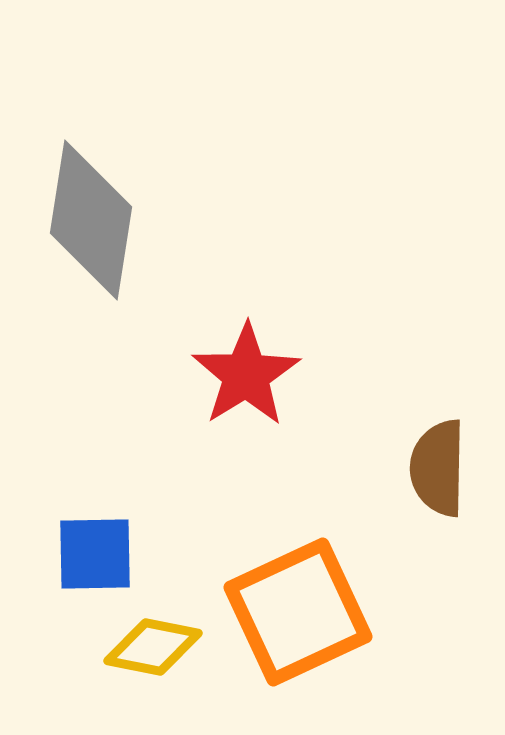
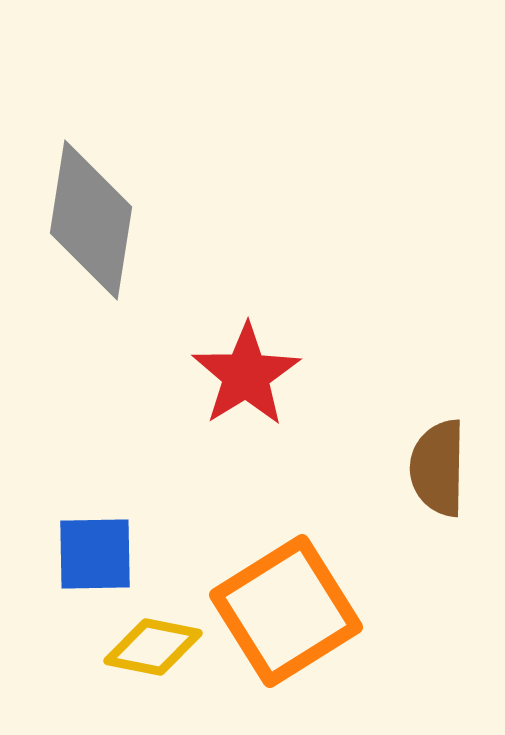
orange square: moved 12 px left, 1 px up; rotated 7 degrees counterclockwise
